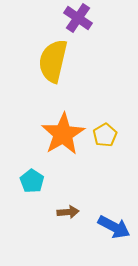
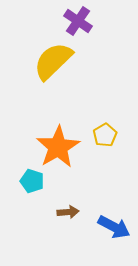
purple cross: moved 3 px down
yellow semicircle: rotated 33 degrees clockwise
orange star: moved 5 px left, 13 px down
cyan pentagon: rotated 15 degrees counterclockwise
